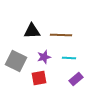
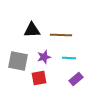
black triangle: moved 1 px up
gray square: moved 2 px right; rotated 15 degrees counterclockwise
